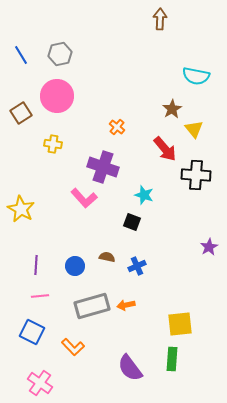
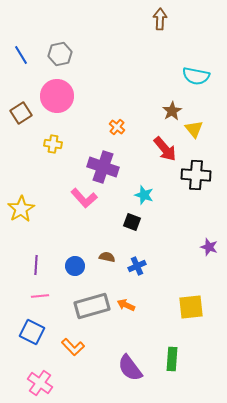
brown star: moved 2 px down
yellow star: rotated 12 degrees clockwise
purple star: rotated 24 degrees counterclockwise
orange arrow: rotated 36 degrees clockwise
yellow square: moved 11 px right, 17 px up
